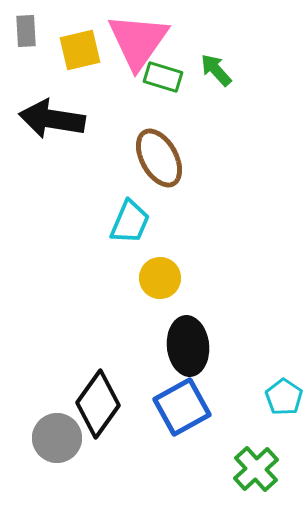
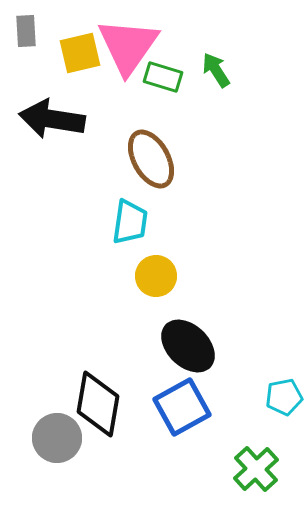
pink triangle: moved 10 px left, 5 px down
yellow square: moved 3 px down
green arrow: rotated 9 degrees clockwise
brown ellipse: moved 8 px left, 1 px down
cyan trapezoid: rotated 15 degrees counterclockwise
yellow circle: moved 4 px left, 2 px up
black ellipse: rotated 40 degrees counterclockwise
cyan pentagon: rotated 27 degrees clockwise
black diamond: rotated 26 degrees counterclockwise
